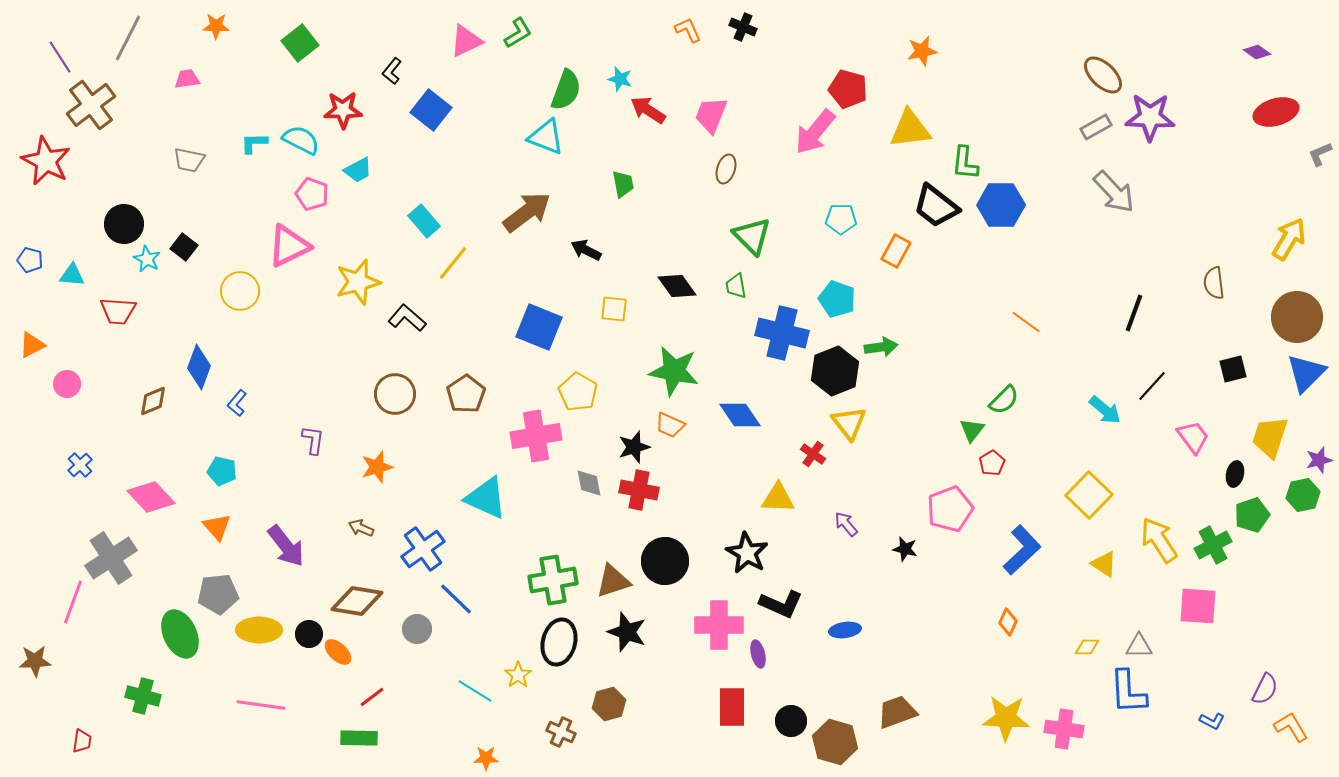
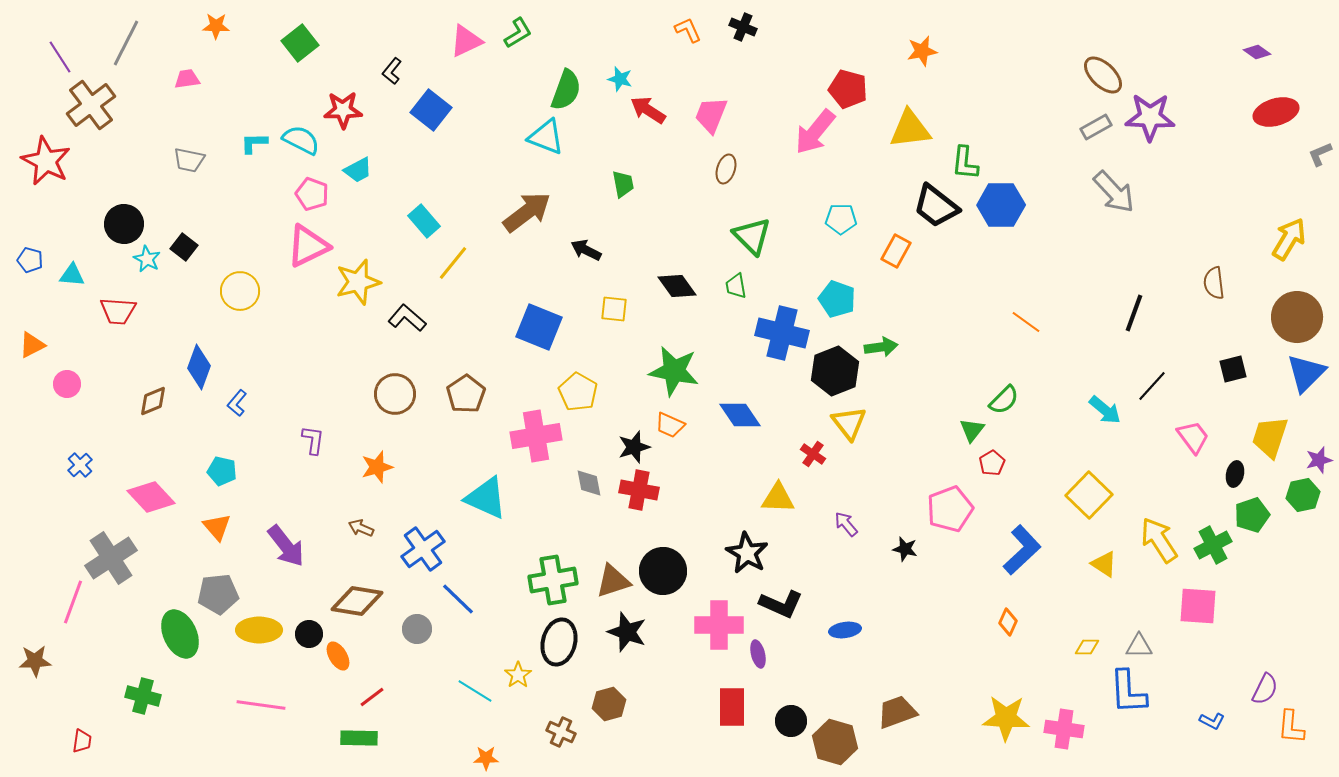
gray line at (128, 38): moved 2 px left, 5 px down
pink triangle at (289, 246): moved 19 px right
black circle at (665, 561): moved 2 px left, 10 px down
blue line at (456, 599): moved 2 px right
orange ellipse at (338, 652): moved 4 px down; rotated 16 degrees clockwise
orange L-shape at (1291, 727): rotated 144 degrees counterclockwise
